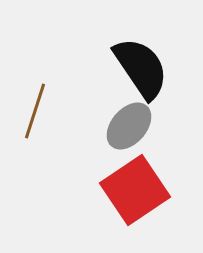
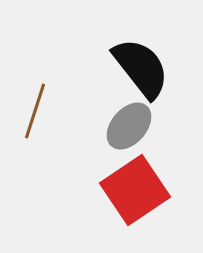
black semicircle: rotated 4 degrees counterclockwise
